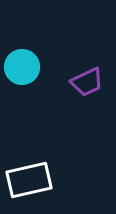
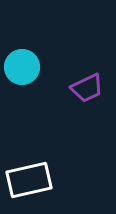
purple trapezoid: moved 6 px down
